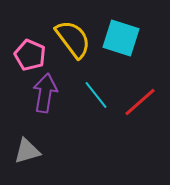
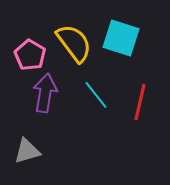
yellow semicircle: moved 1 px right, 4 px down
pink pentagon: rotated 8 degrees clockwise
red line: rotated 36 degrees counterclockwise
